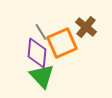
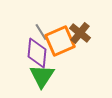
brown cross: moved 6 px left, 6 px down
orange square: moved 2 px left, 2 px up
green triangle: rotated 16 degrees clockwise
